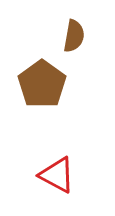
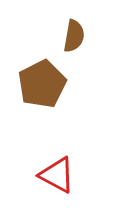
brown pentagon: rotated 9 degrees clockwise
